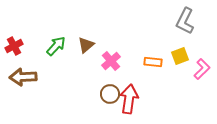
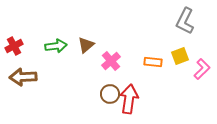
green arrow: rotated 40 degrees clockwise
